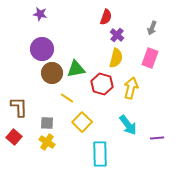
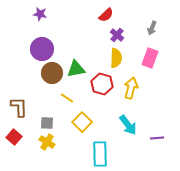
red semicircle: moved 2 px up; rotated 28 degrees clockwise
yellow semicircle: rotated 12 degrees counterclockwise
